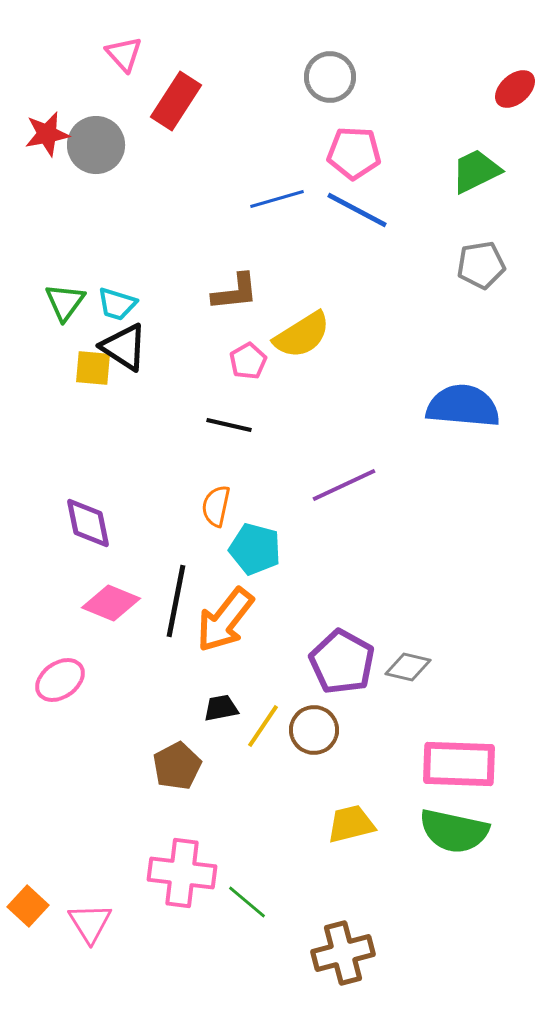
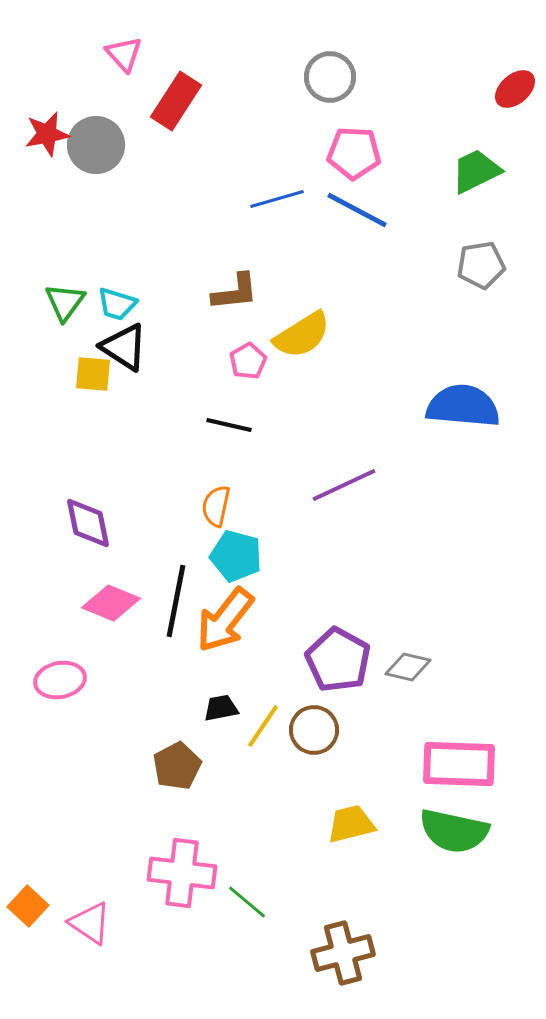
yellow square at (93, 368): moved 6 px down
cyan pentagon at (255, 549): moved 19 px left, 7 px down
purple pentagon at (342, 662): moved 4 px left, 2 px up
pink ellipse at (60, 680): rotated 24 degrees clockwise
pink triangle at (90, 923): rotated 24 degrees counterclockwise
